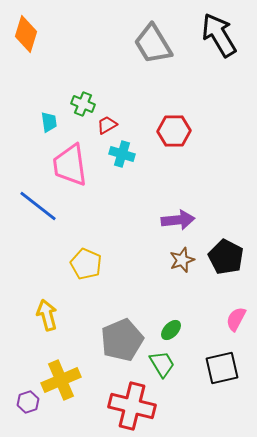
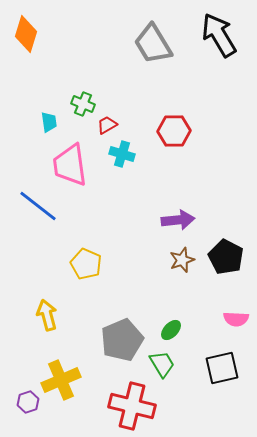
pink semicircle: rotated 115 degrees counterclockwise
